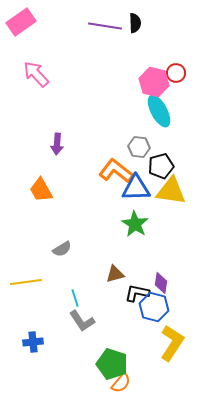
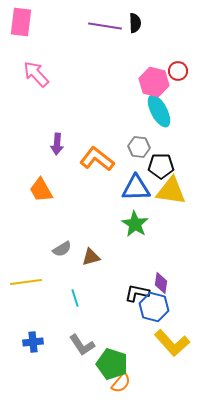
pink rectangle: rotated 48 degrees counterclockwise
red circle: moved 2 px right, 2 px up
black pentagon: rotated 15 degrees clockwise
orange L-shape: moved 19 px left, 12 px up
brown triangle: moved 24 px left, 17 px up
gray L-shape: moved 24 px down
yellow L-shape: rotated 105 degrees clockwise
